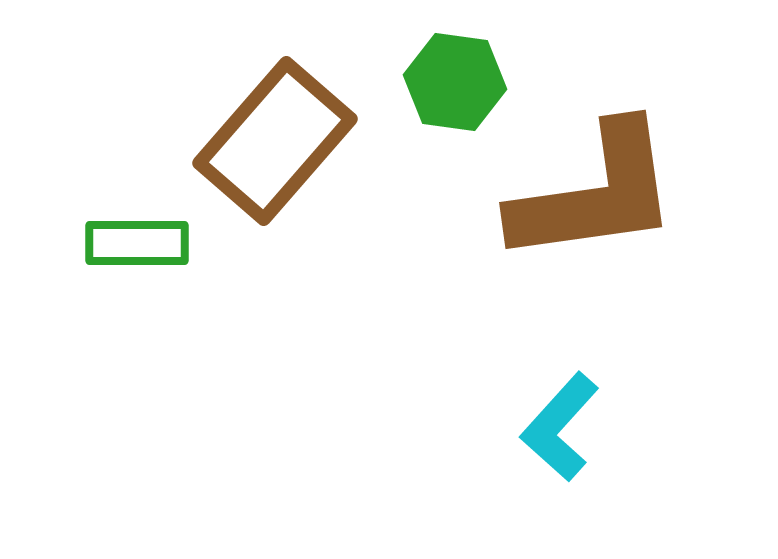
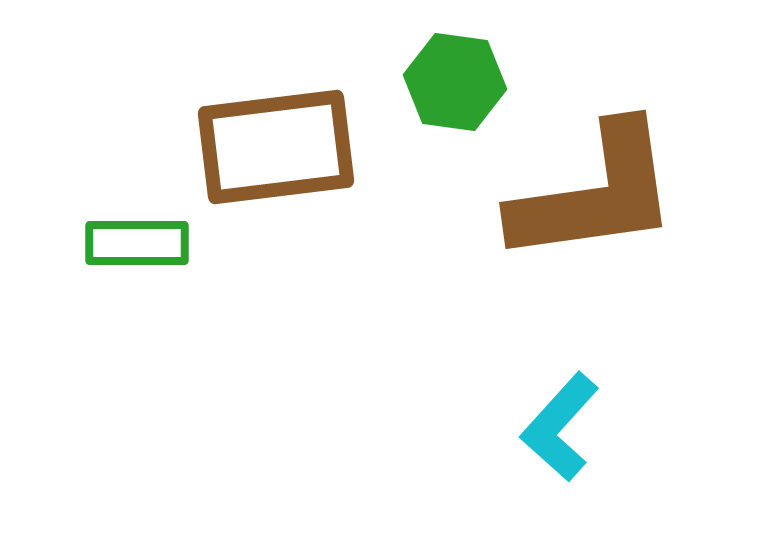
brown rectangle: moved 1 px right, 6 px down; rotated 42 degrees clockwise
